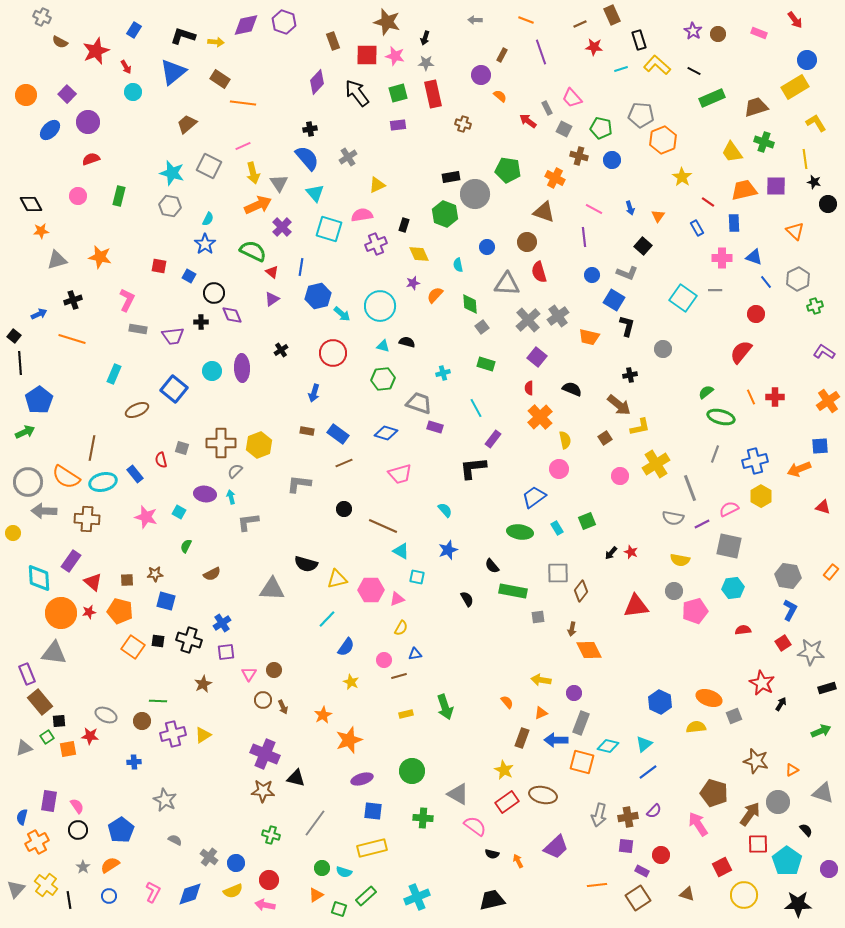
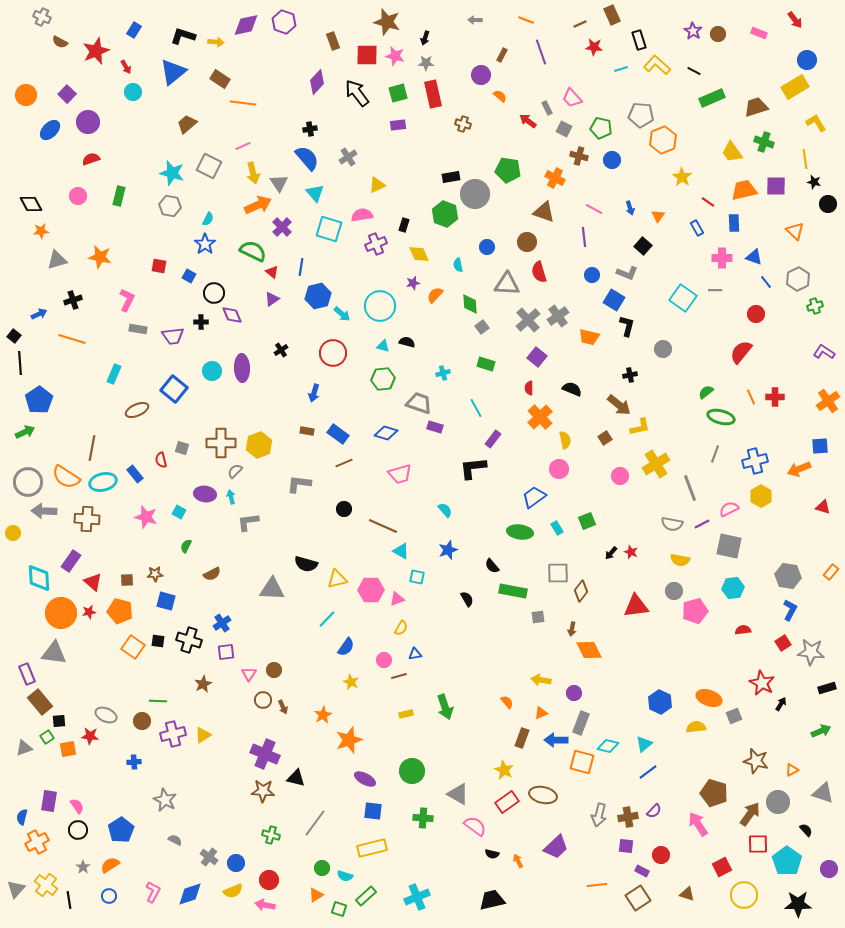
gray semicircle at (673, 518): moved 1 px left, 6 px down
purple ellipse at (362, 779): moved 3 px right; rotated 45 degrees clockwise
cyan semicircle at (344, 872): moved 1 px right, 4 px down
